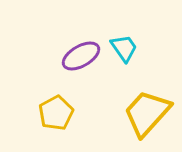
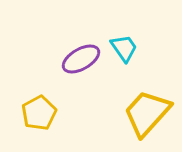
purple ellipse: moved 3 px down
yellow pentagon: moved 17 px left
